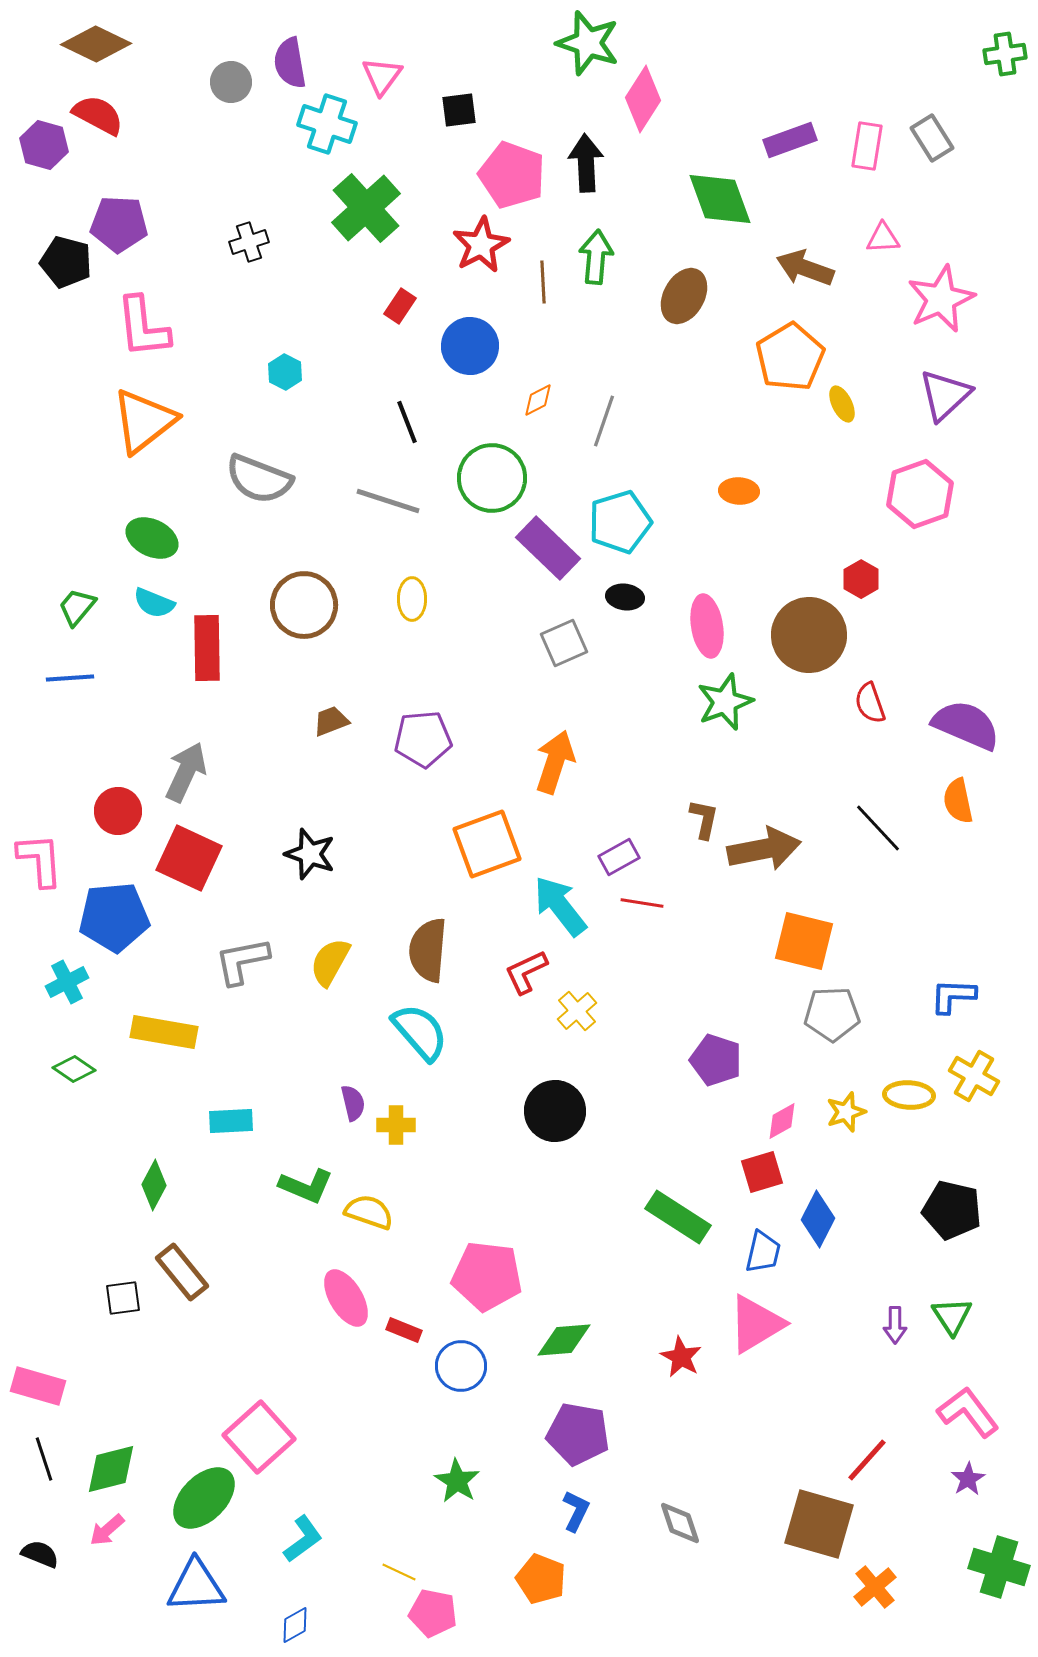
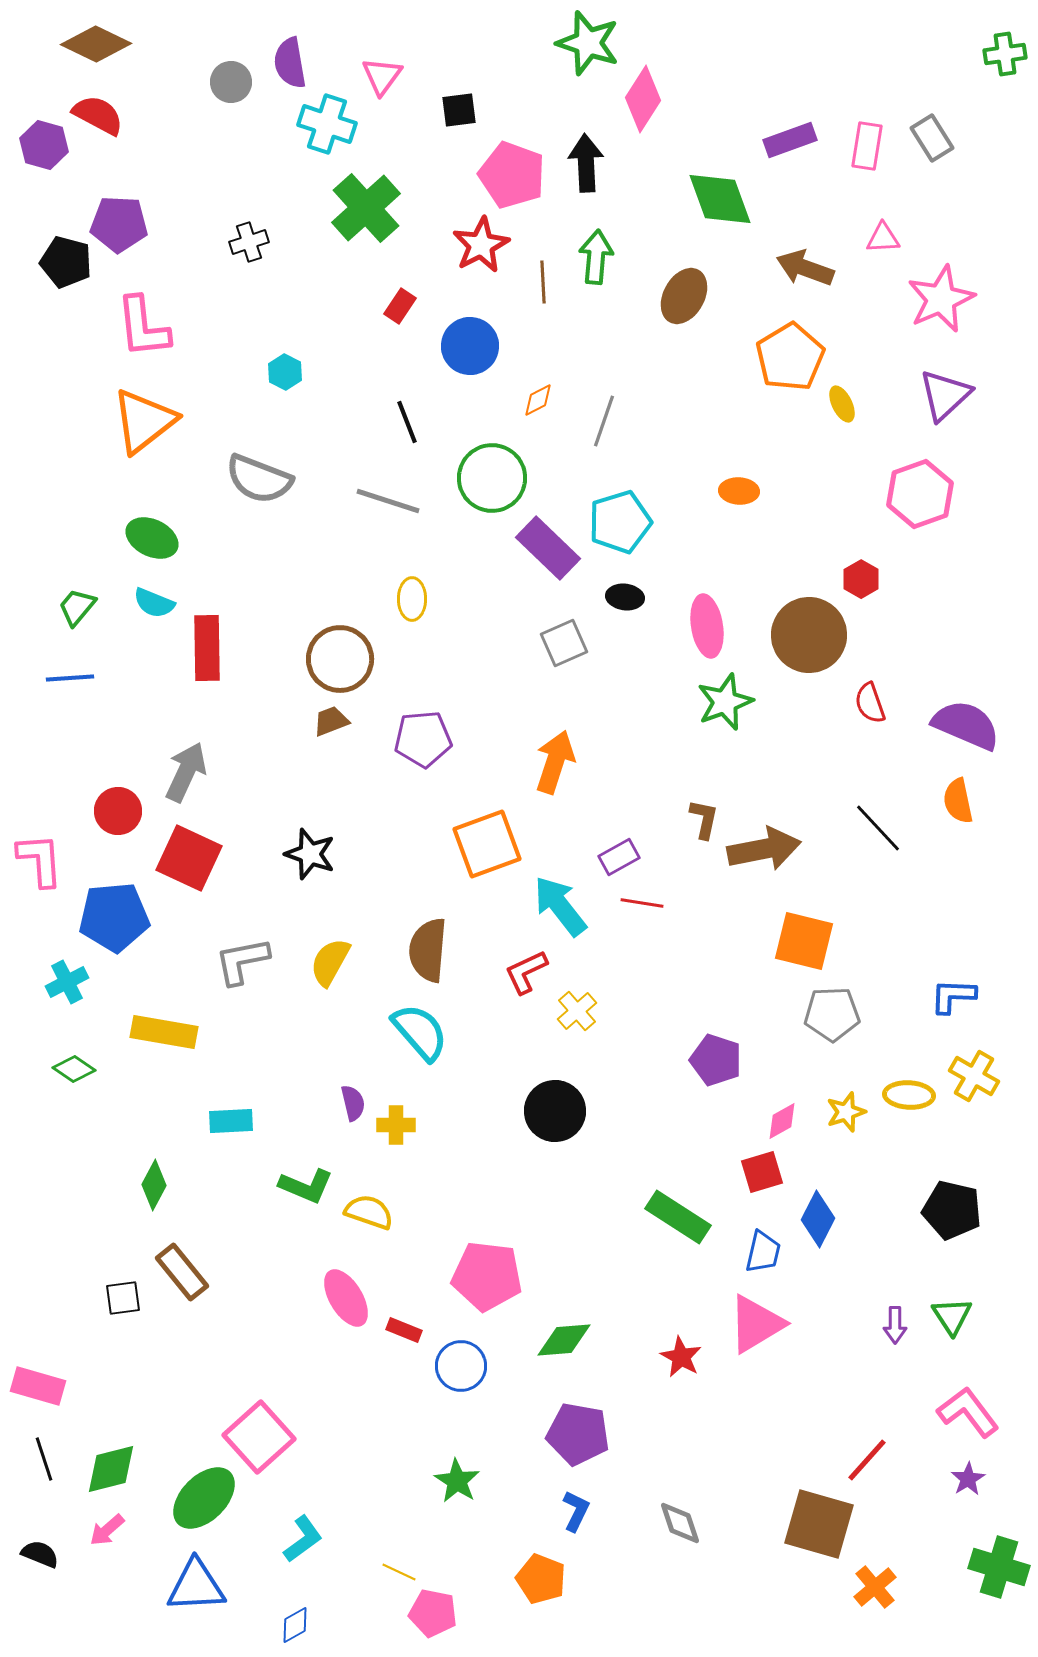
brown circle at (304, 605): moved 36 px right, 54 px down
